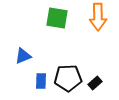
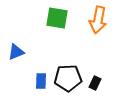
orange arrow: moved 3 px down; rotated 12 degrees clockwise
blue triangle: moved 7 px left, 4 px up
black rectangle: rotated 24 degrees counterclockwise
